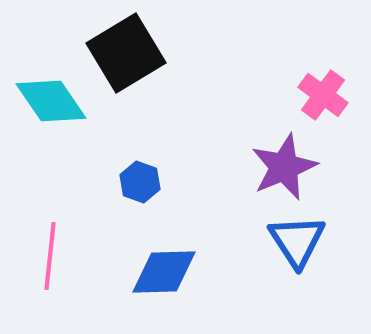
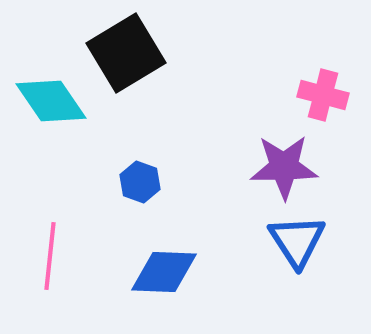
pink cross: rotated 21 degrees counterclockwise
purple star: rotated 22 degrees clockwise
blue diamond: rotated 4 degrees clockwise
